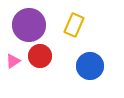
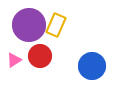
yellow rectangle: moved 18 px left
pink triangle: moved 1 px right, 1 px up
blue circle: moved 2 px right
